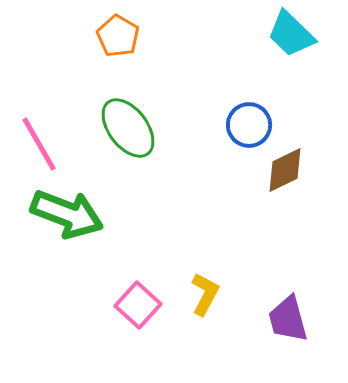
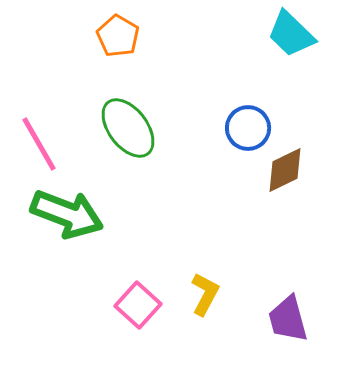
blue circle: moved 1 px left, 3 px down
